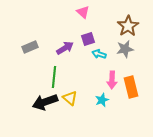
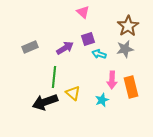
yellow triangle: moved 3 px right, 5 px up
